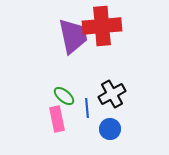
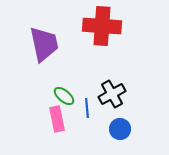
red cross: rotated 9 degrees clockwise
purple trapezoid: moved 29 px left, 8 px down
blue circle: moved 10 px right
